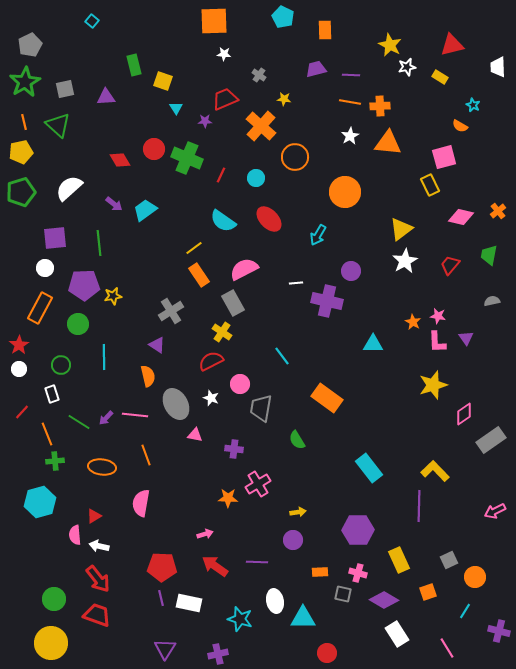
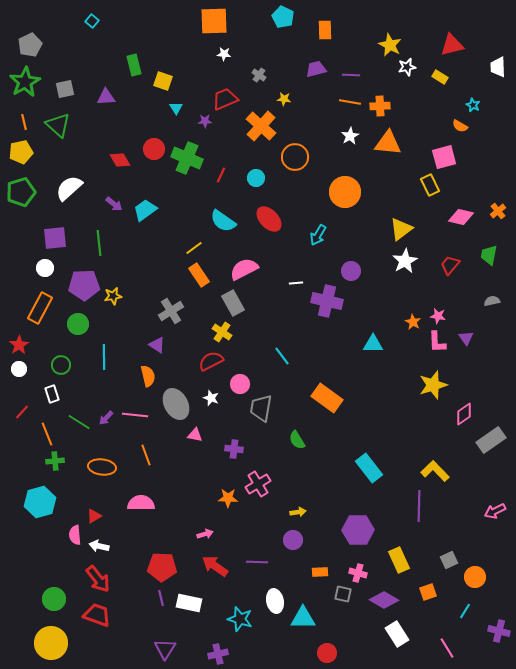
pink semicircle at (141, 503): rotated 80 degrees clockwise
